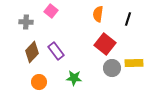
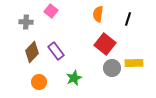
green star: rotated 28 degrees counterclockwise
